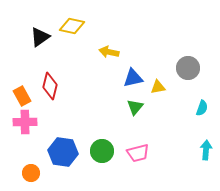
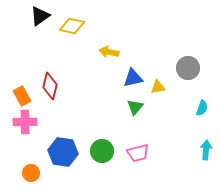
black triangle: moved 21 px up
